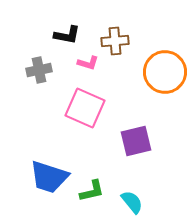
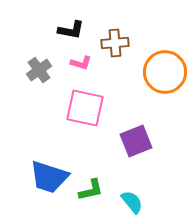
black L-shape: moved 4 px right, 5 px up
brown cross: moved 2 px down
pink L-shape: moved 7 px left
gray cross: rotated 25 degrees counterclockwise
pink square: rotated 12 degrees counterclockwise
purple square: rotated 8 degrees counterclockwise
green L-shape: moved 1 px left, 1 px up
